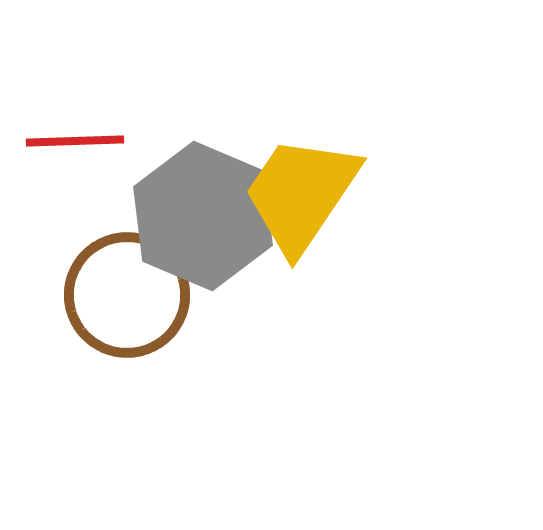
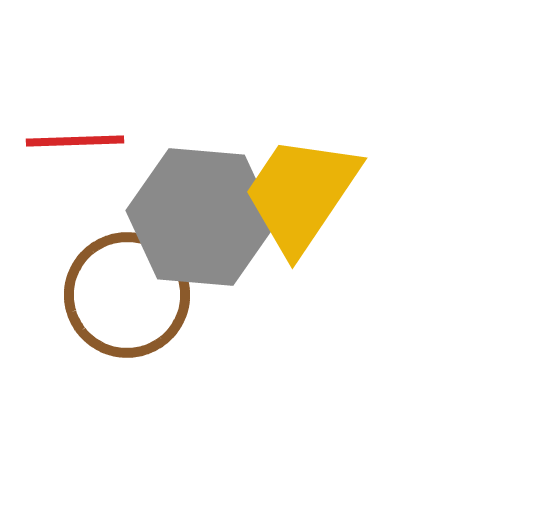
gray hexagon: moved 2 px left, 1 px down; rotated 18 degrees counterclockwise
